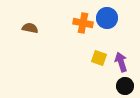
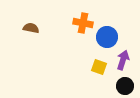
blue circle: moved 19 px down
brown semicircle: moved 1 px right
yellow square: moved 9 px down
purple arrow: moved 2 px right, 2 px up; rotated 36 degrees clockwise
